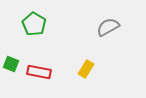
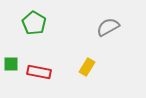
green pentagon: moved 1 px up
green square: rotated 21 degrees counterclockwise
yellow rectangle: moved 1 px right, 2 px up
